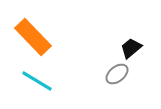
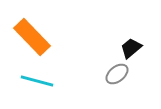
orange rectangle: moved 1 px left
cyan line: rotated 16 degrees counterclockwise
